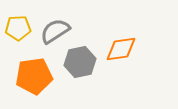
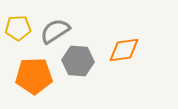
orange diamond: moved 3 px right, 1 px down
gray hexagon: moved 2 px left, 1 px up; rotated 16 degrees clockwise
orange pentagon: rotated 6 degrees clockwise
